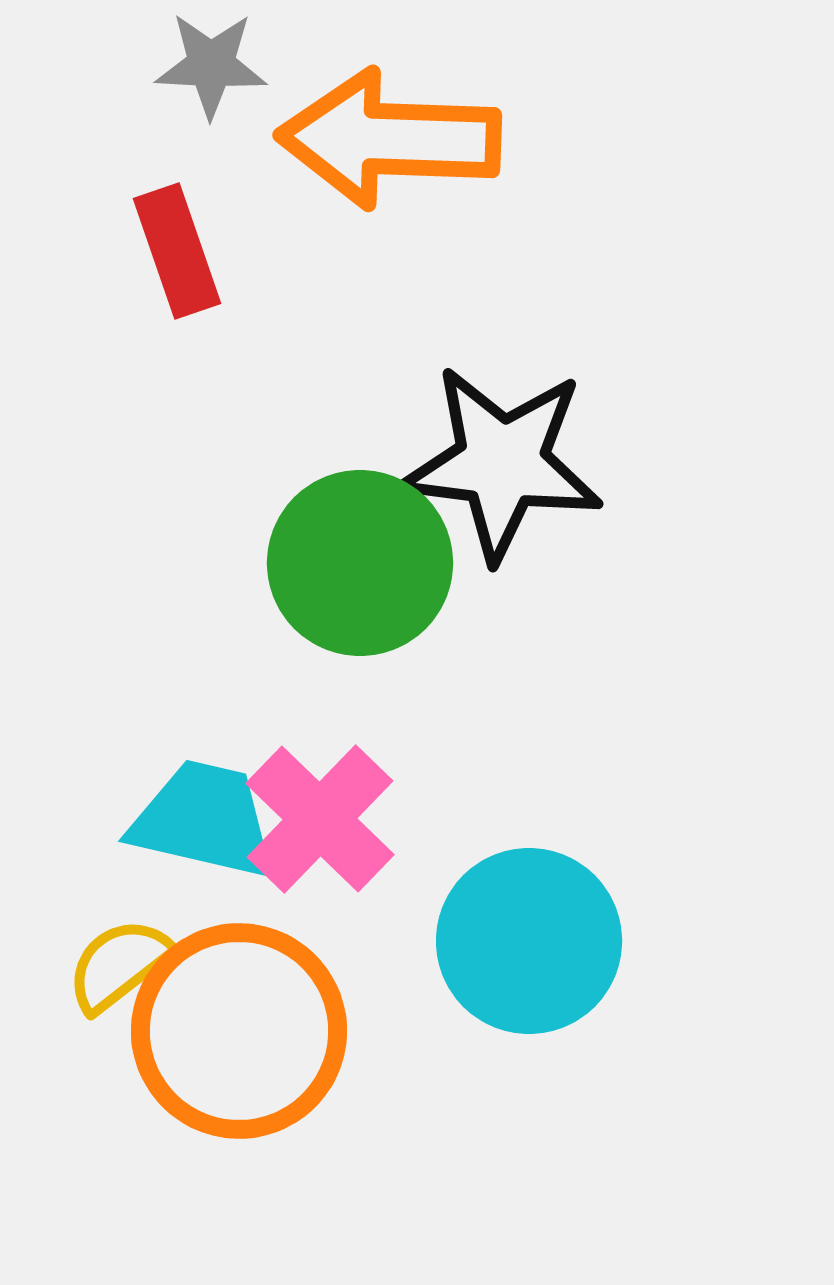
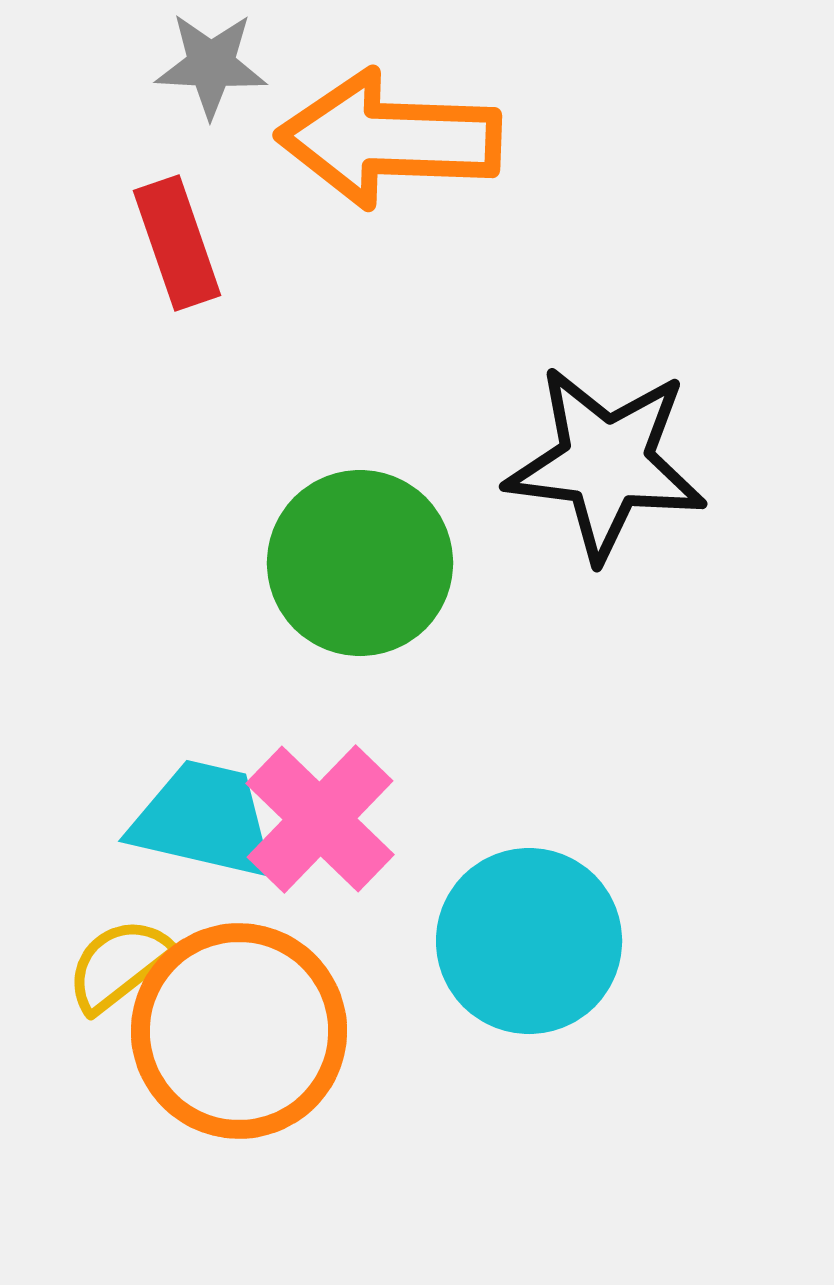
red rectangle: moved 8 px up
black star: moved 104 px right
